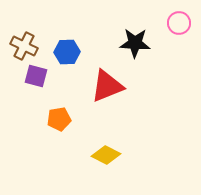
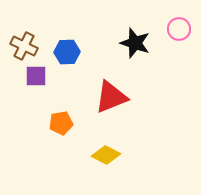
pink circle: moved 6 px down
black star: rotated 16 degrees clockwise
purple square: rotated 15 degrees counterclockwise
red triangle: moved 4 px right, 11 px down
orange pentagon: moved 2 px right, 4 px down
